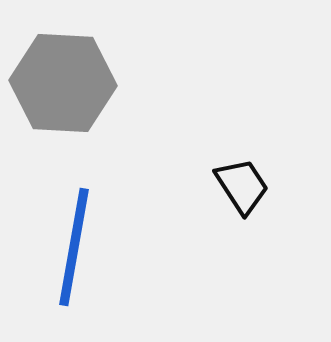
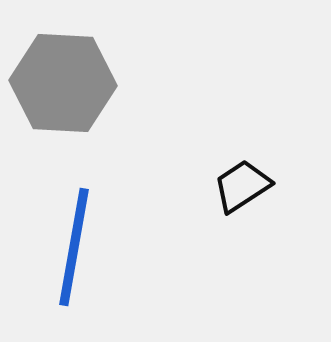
black trapezoid: rotated 90 degrees counterclockwise
